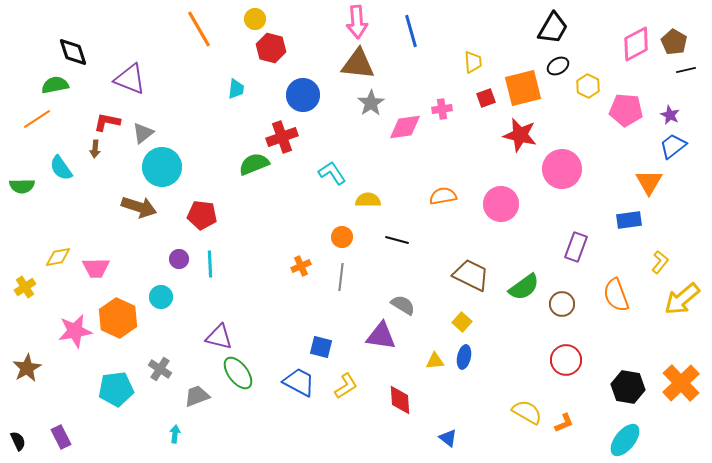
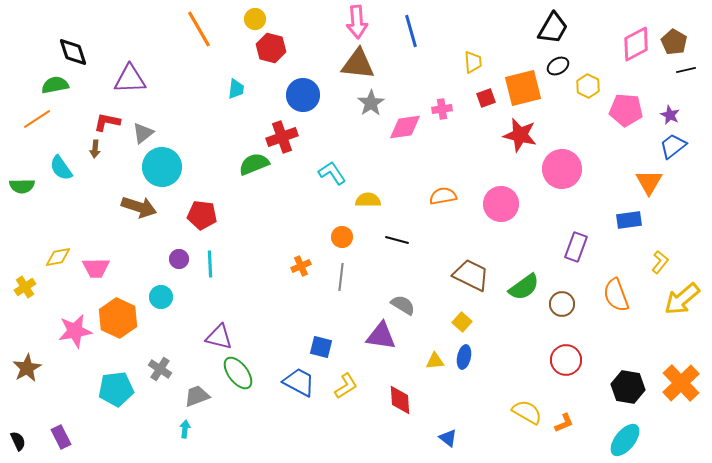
purple triangle at (130, 79): rotated 24 degrees counterclockwise
cyan arrow at (175, 434): moved 10 px right, 5 px up
